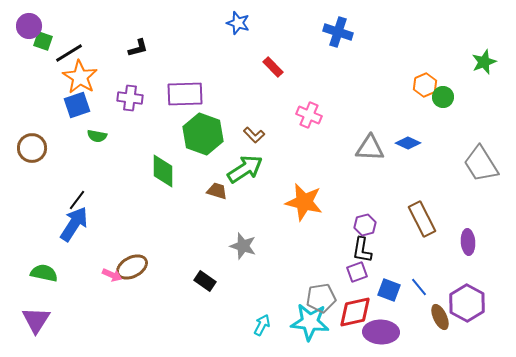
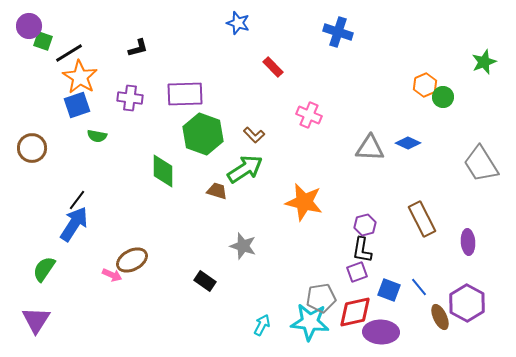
brown ellipse at (132, 267): moved 7 px up
green semicircle at (44, 273): moved 4 px up; rotated 68 degrees counterclockwise
